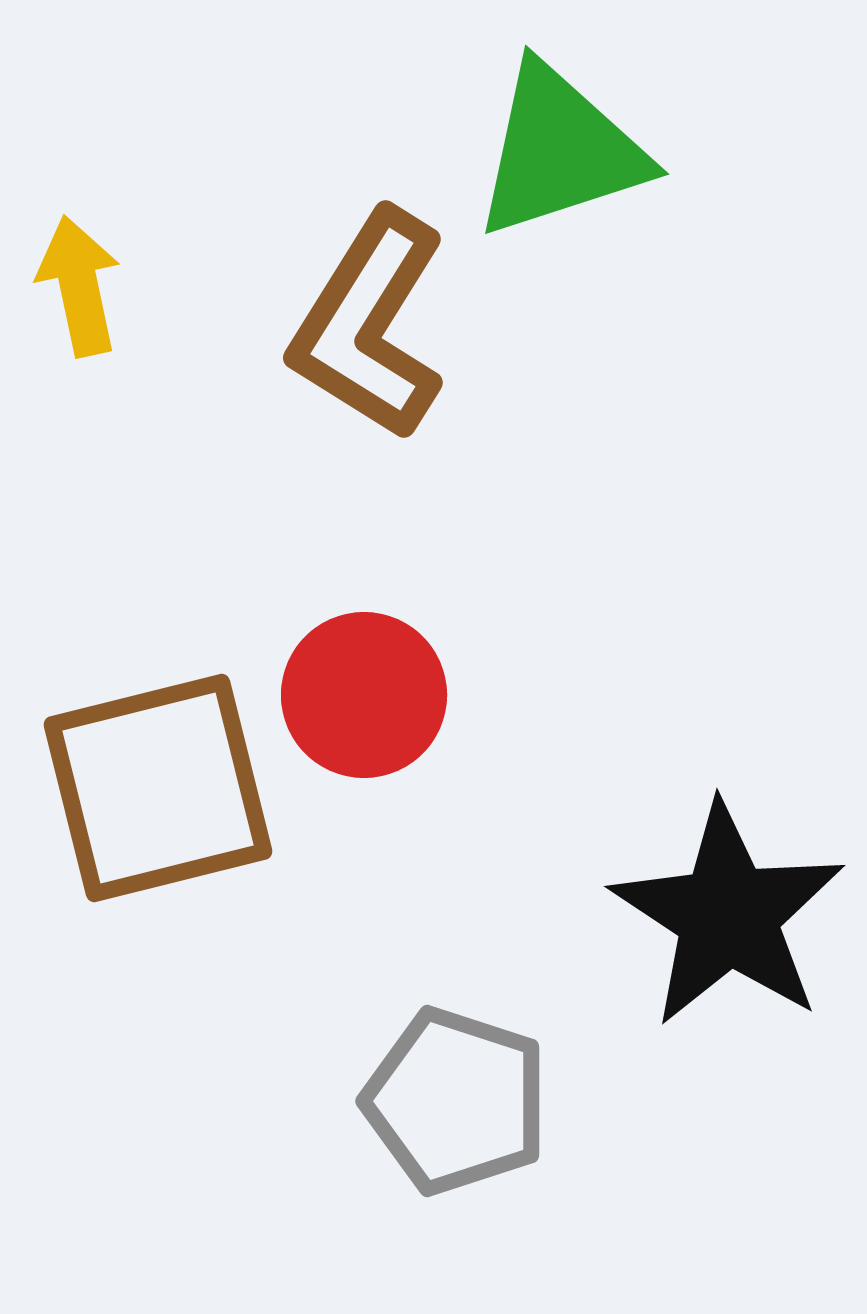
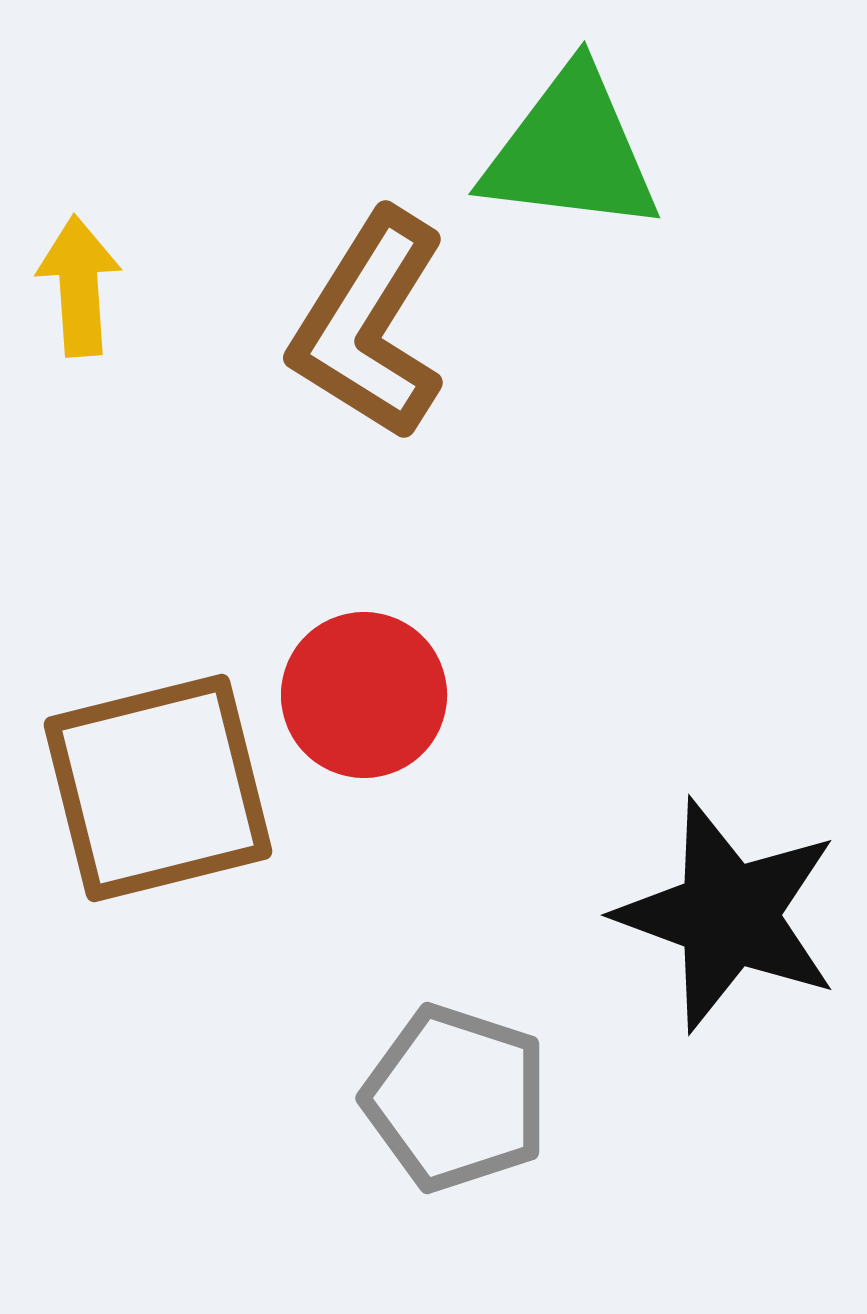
green triangle: moved 11 px right; rotated 25 degrees clockwise
yellow arrow: rotated 8 degrees clockwise
black star: rotated 13 degrees counterclockwise
gray pentagon: moved 3 px up
